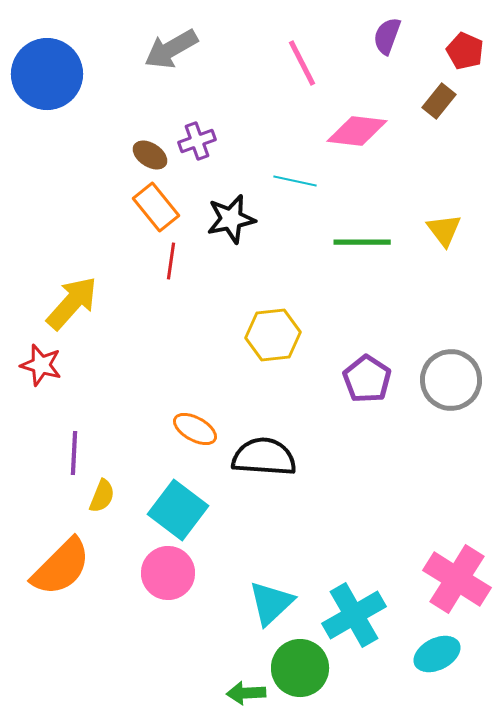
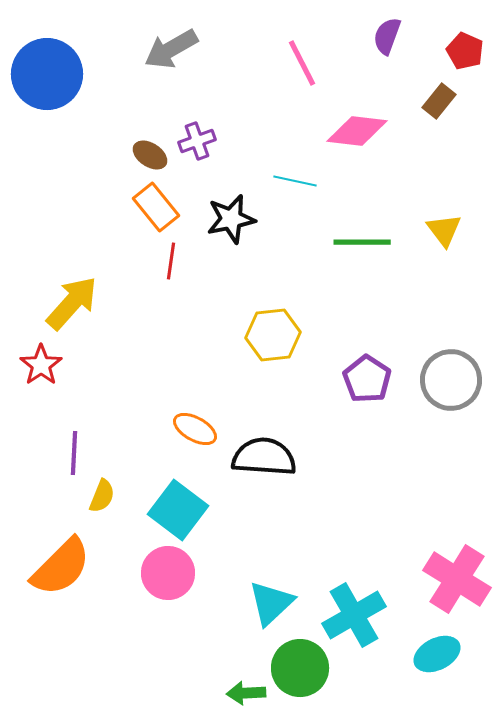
red star: rotated 21 degrees clockwise
